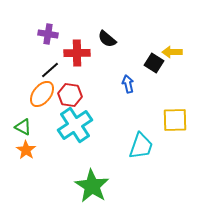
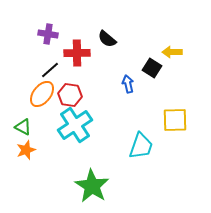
black square: moved 2 px left, 5 px down
orange star: rotated 18 degrees clockwise
